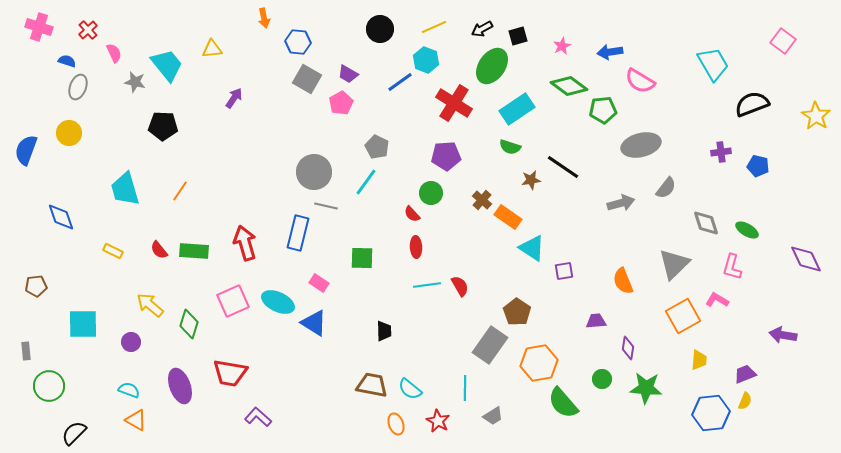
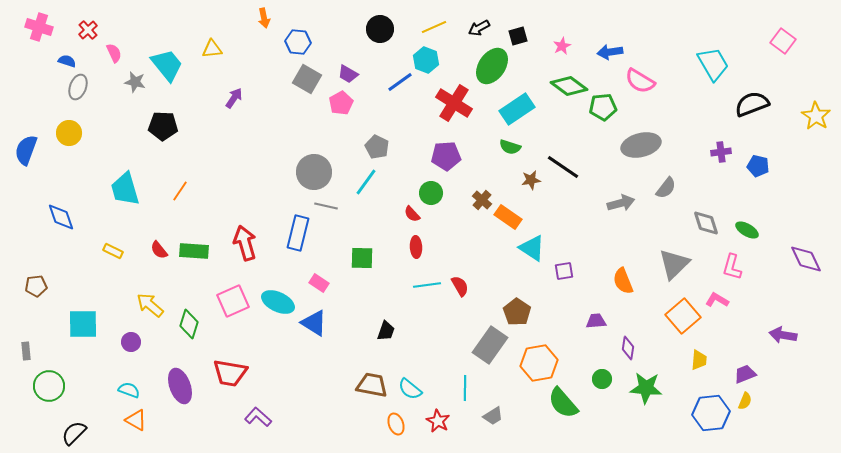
black arrow at (482, 29): moved 3 px left, 1 px up
green pentagon at (603, 110): moved 3 px up
orange square at (683, 316): rotated 12 degrees counterclockwise
black trapezoid at (384, 331): moved 2 px right; rotated 20 degrees clockwise
